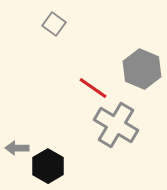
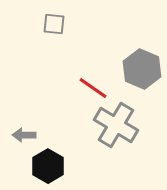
gray square: rotated 30 degrees counterclockwise
gray arrow: moved 7 px right, 13 px up
